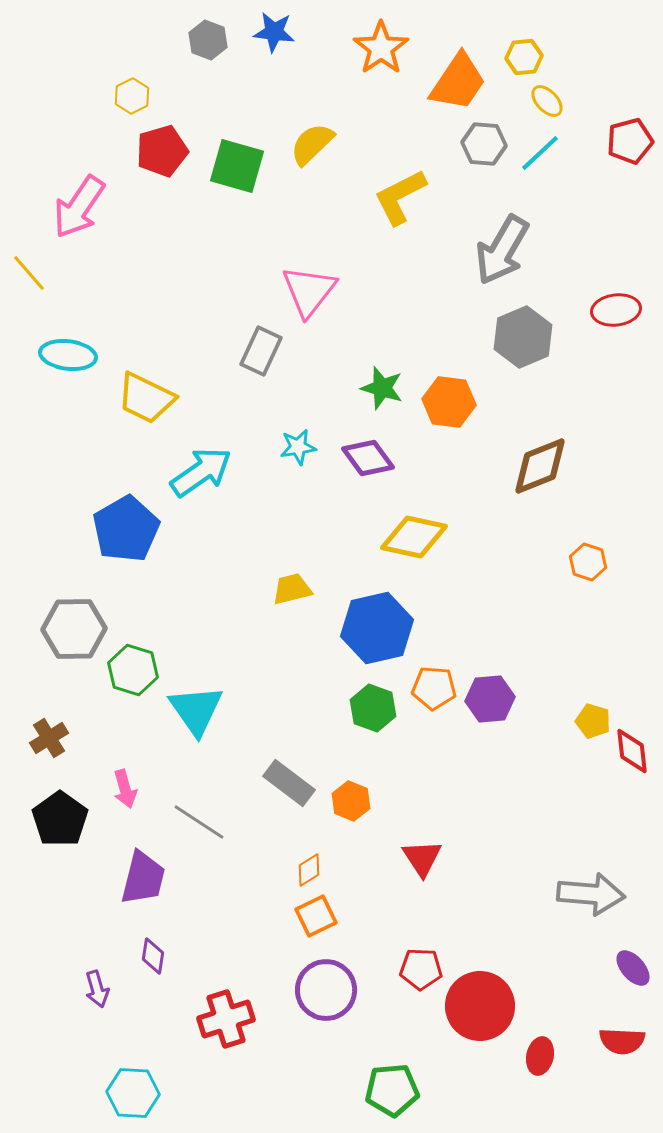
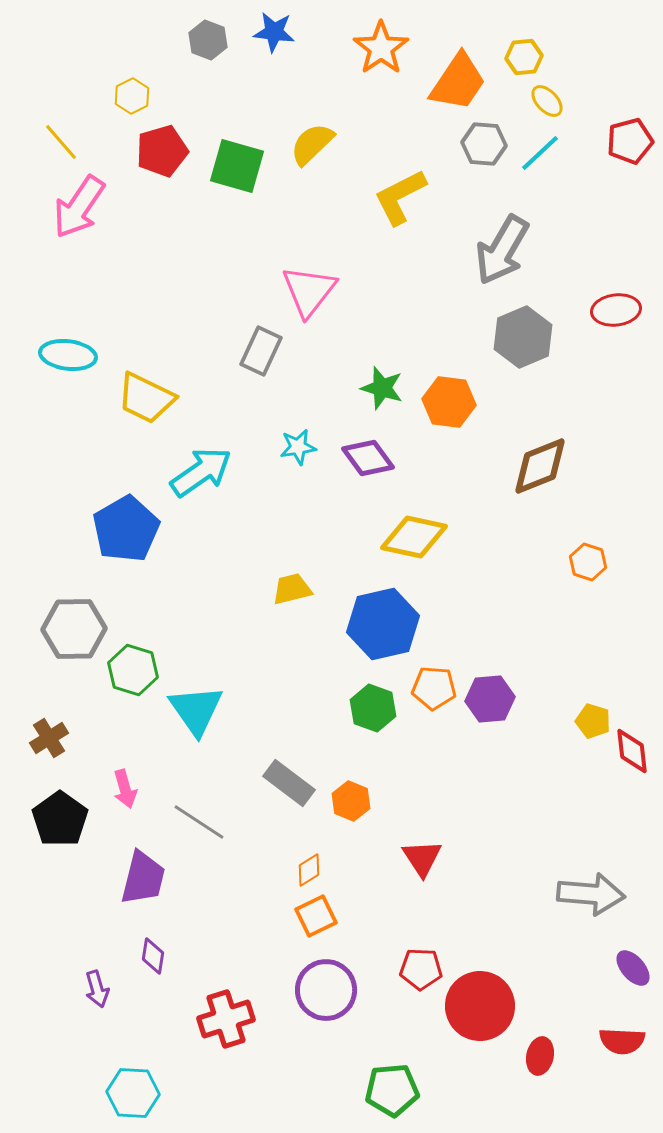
yellow line at (29, 273): moved 32 px right, 131 px up
blue hexagon at (377, 628): moved 6 px right, 4 px up
